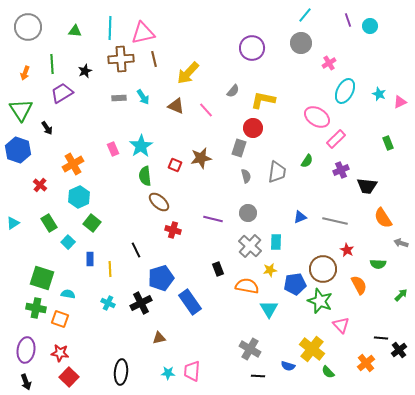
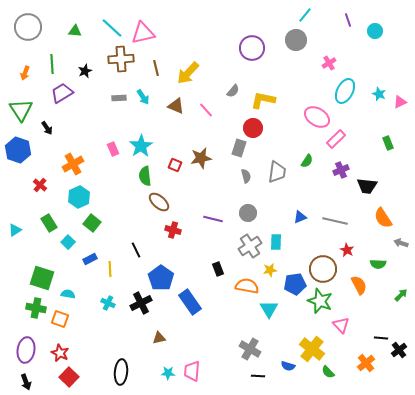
cyan circle at (370, 26): moved 5 px right, 5 px down
cyan line at (110, 28): moved 2 px right; rotated 50 degrees counterclockwise
gray circle at (301, 43): moved 5 px left, 3 px up
brown line at (154, 59): moved 2 px right, 9 px down
cyan triangle at (13, 223): moved 2 px right, 7 px down
gray cross at (250, 246): rotated 15 degrees clockwise
blue rectangle at (90, 259): rotated 64 degrees clockwise
blue pentagon at (161, 278): rotated 20 degrees counterclockwise
red star at (60, 353): rotated 18 degrees clockwise
